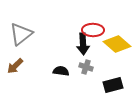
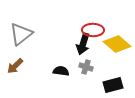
black arrow: rotated 20 degrees clockwise
